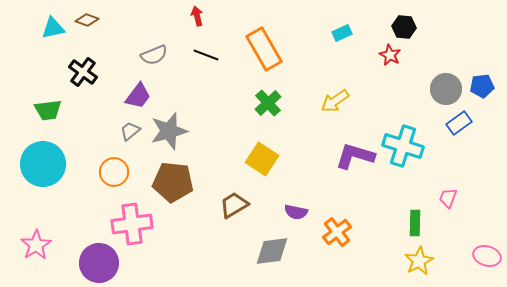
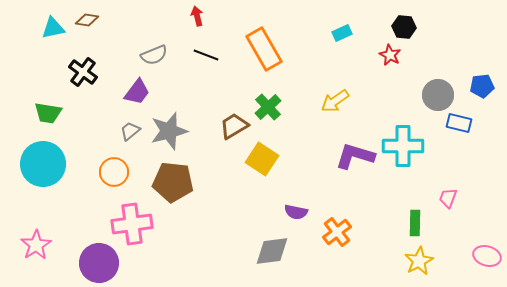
brown diamond: rotated 10 degrees counterclockwise
gray circle: moved 8 px left, 6 px down
purple trapezoid: moved 1 px left, 4 px up
green cross: moved 4 px down
green trapezoid: moved 3 px down; rotated 16 degrees clockwise
blue rectangle: rotated 50 degrees clockwise
cyan cross: rotated 18 degrees counterclockwise
brown trapezoid: moved 79 px up
